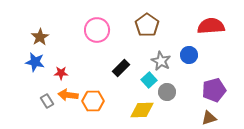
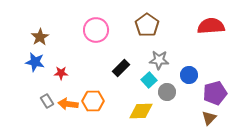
pink circle: moved 1 px left
blue circle: moved 20 px down
gray star: moved 2 px left, 1 px up; rotated 24 degrees counterclockwise
purple pentagon: moved 1 px right, 3 px down
orange arrow: moved 9 px down
yellow diamond: moved 1 px left, 1 px down
brown triangle: rotated 28 degrees counterclockwise
